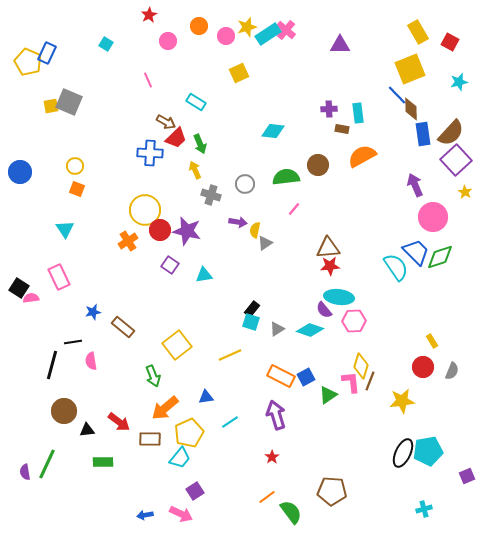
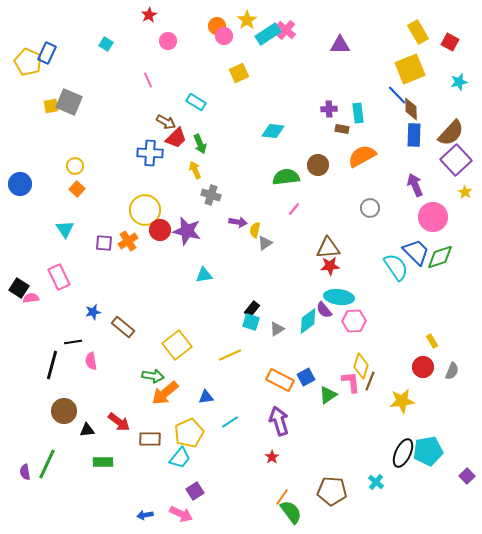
orange circle at (199, 26): moved 18 px right
yellow star at (247, 27): moved 7 px up; rotated 18 degrees counterclockwise
pink circle at (226, 36): moved 2 px left
blue rectangle at (423, 134): moved 9 px left, 1 px down; rotated 10 degrees clockwise
blue circle at (20, 172): moved 12 px down
gray circle at (245, 184): moved 125 px right, 24 px down
orange square at (77, 189): rotated 21 degrees clockwise
purple square at (170, 265): moved 66 px left, 22 px up; rotated 30 degrees counterclockwise
cyan diamond at (310, 330): moved 2 px left, 9 px up; rotated 56 degrees counterclockwise
green arrow at (153, 376): rotated 60 degrees counterclockwise
orange rectangle at (281, 376): moved 1 px left, 4 px down
orange arrow at (165, 408): moved 15 px up
purple arrow at (276, 415): moved 3 px right, 6 px down
purple square at (467, 476): rotated 21 degrees counterclockwise
orange line at (267, 497): moved 15 px right; rotated 18 degrees counterclockwise
cyan cross at (424, 509): moved 48 px left, 27 px up; rotated 35 degrees counterclockwise
